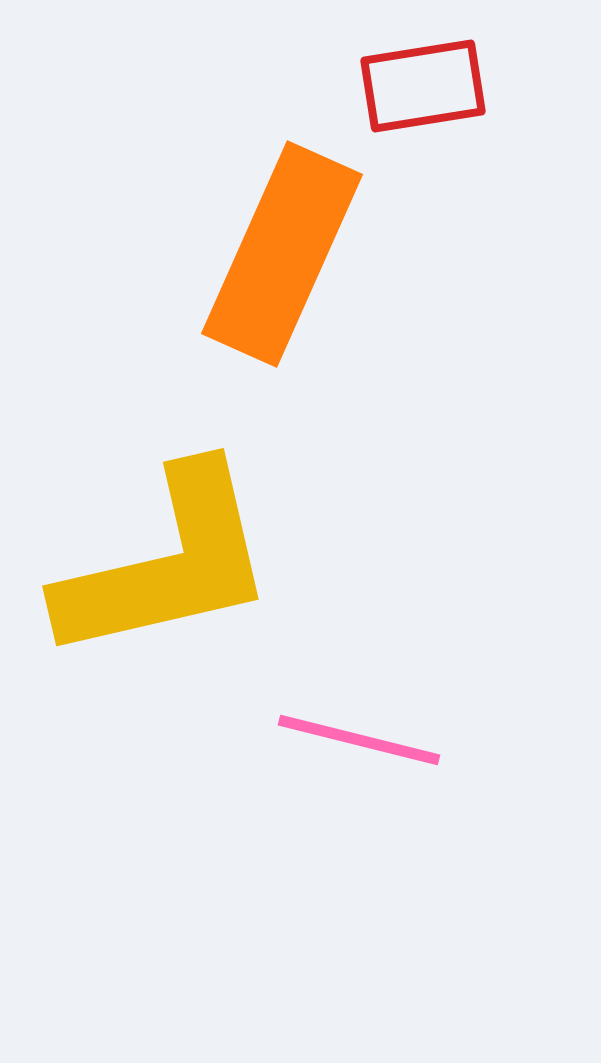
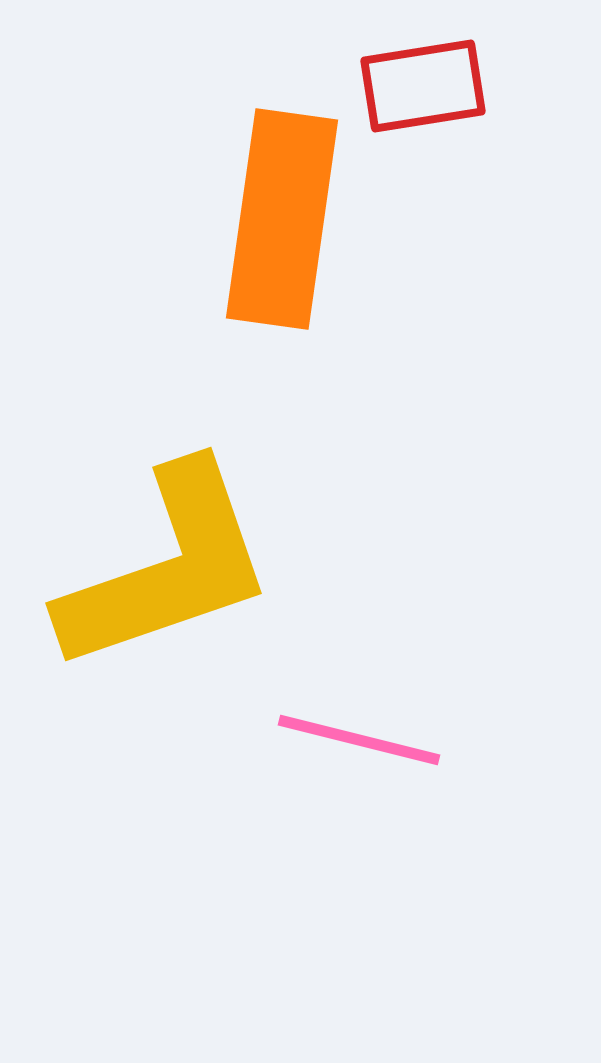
orange rectangle: moved 35 px up; rotated 16 degrees counterclockwise
yellow L-shape: moved 4 px down; rotated 6 degrees counterclockwise
